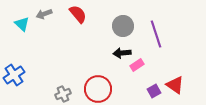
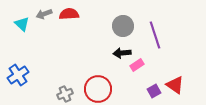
red semicircle: moved 9 px left; rotated 54 degrees counterclockwise
purple line: moved 1 px left, 1 px down
blue cross: moved 4 px right
gray cross: moved 2 px right
